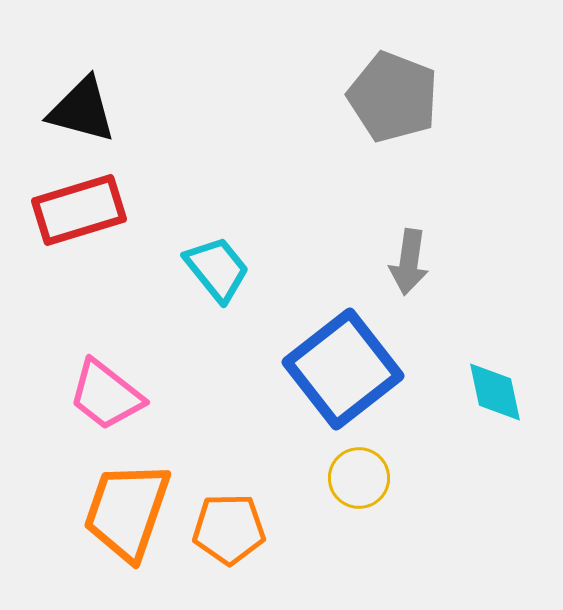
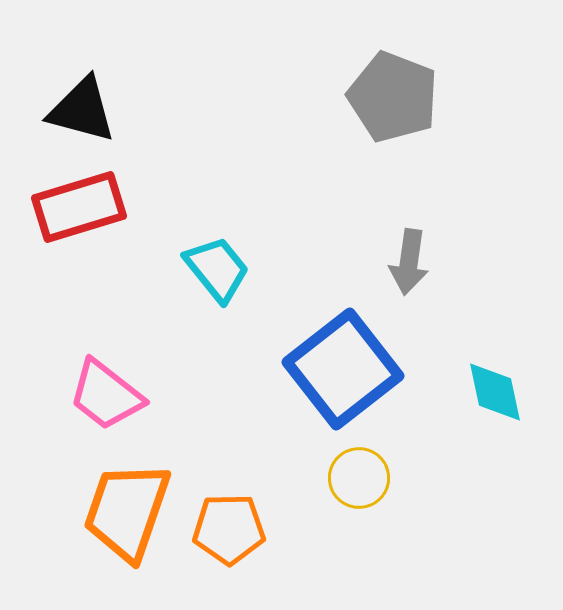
red rectangle: moved 3 px up
